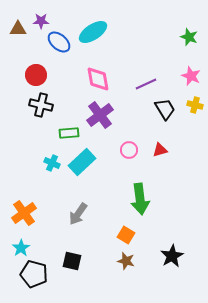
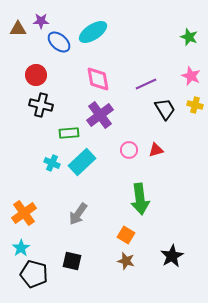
red triangle: moved 4 px left
